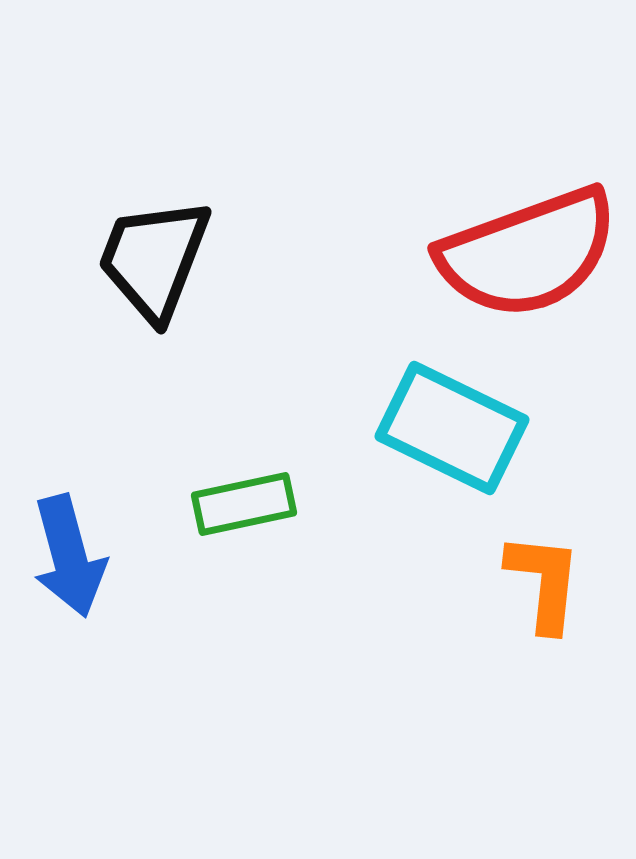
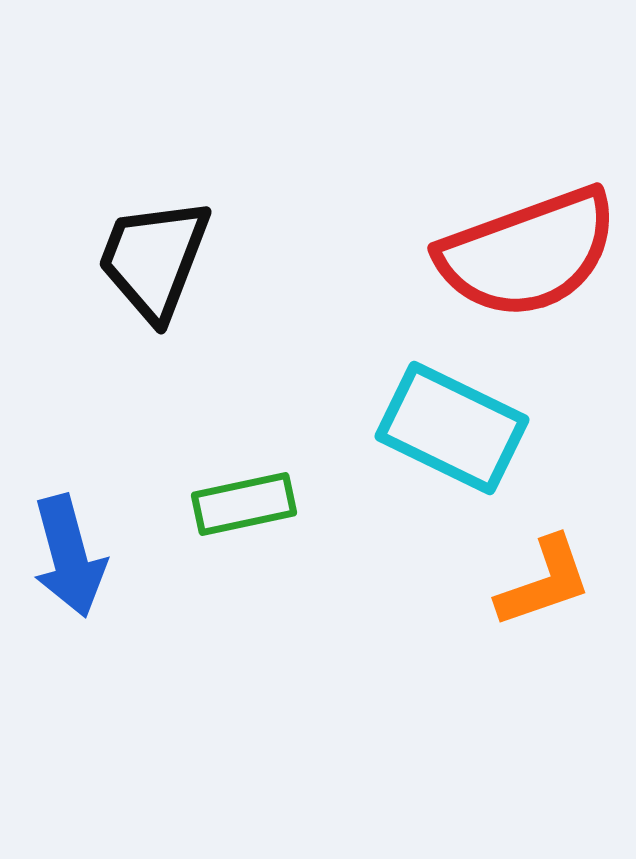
orange L-shape: rotated 65 degrees clockwise
